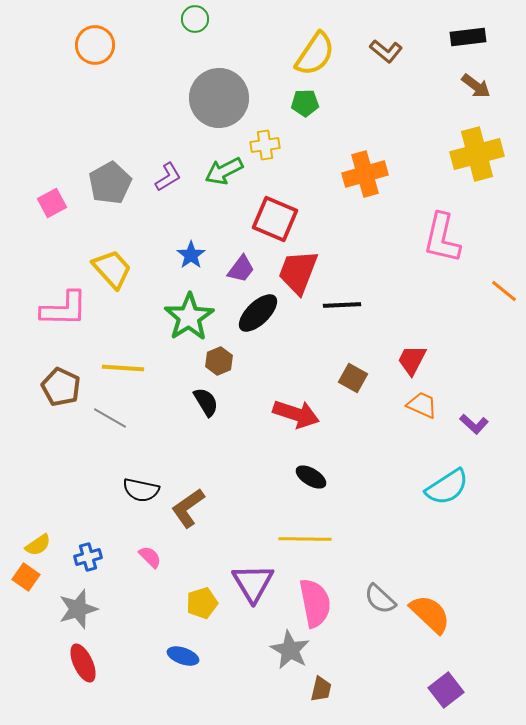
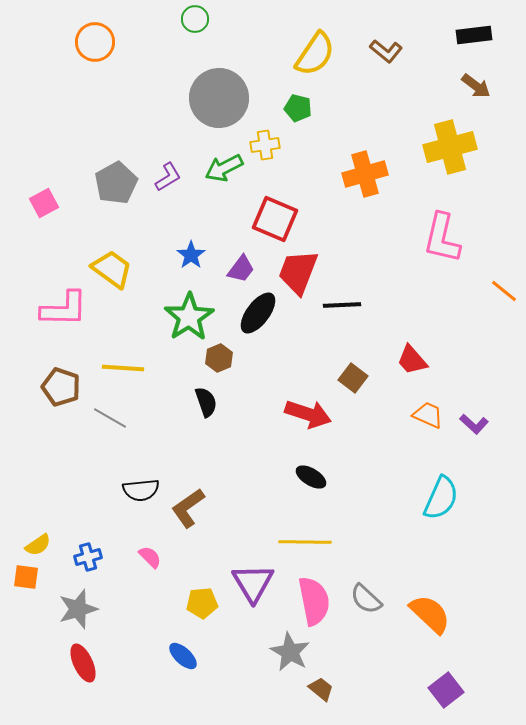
black rectangle at (468, 37): moved 6 px right, 2 px up
orange circle at (95, 45): moved 3 px up
green pentagon at (305, 103): moved 7 px left, 5 px down; rotated 16 degrees clockwise
yellow cross at (477, 154): moved 27 px left, 7 px up
green arrow at (224, 171): moved 3 px up
gray pentagon at (110, 183): moved 6 px right
pink square at (52, 203): moved 8 px left
yellow trapezoid at (112, 269): rotated 12 degrees counterclockwise
black ellipse at (258, 313): rotated 9 degrees counterclockwise
red trapezoid at (412, 360): rotated 68 degrees counterclockwise
brown hexagon at (219, 361): moved 3 px up
brown square at (353, 378): rotated 8 degrees clockwise
brown pentagon at (61, 387): rotated 6 degrees counterclockwise
black semicircle at (206, 402): rotated 12 degrees clockwise
orange trapezoid at (422, 405): moved 6 px right, 10 px down
red arrow at (296, 414): moved 12 px right
cyan semicircle at (447, 487): moved 6 px left, 11 px down; rotated 33 degrees counterclockwise
black semicircle at (141, 490): rotated 18 degrees counterclockwise
yellow line at (305, 539): moved 3 px down
orange square at (26, 577): rotated 28 degrees counterclockwise
gray semicircle at (380, 599): moved 14 px left
yellow pentagon at (202, 603): rotated 12 degrees clockwise
pink semicircle at (315, 603): moved 1 px left, 2 px up
gray star at (290, 650): moved 2 px down
blue ellipse at (183, 656): rotated 24 degrees clockwise
brown trapezoid at (321, 689): rotated 64 degrees counterclockwise
